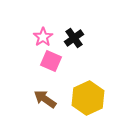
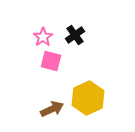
black cross: moved 1 px right, 3 px up
pink square: rotated 10 degrees counterclockwise
brown arrow: moved 7 px right, 10 px down; rotated 120 degrees clockwise
